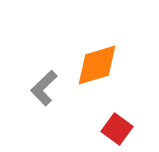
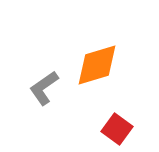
gray L-shape: rotated 9 degrees clockwise
